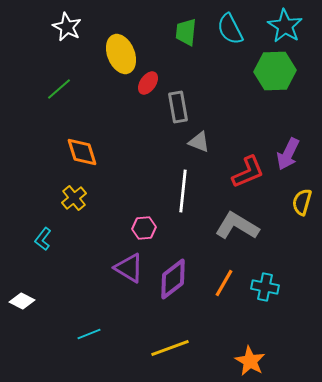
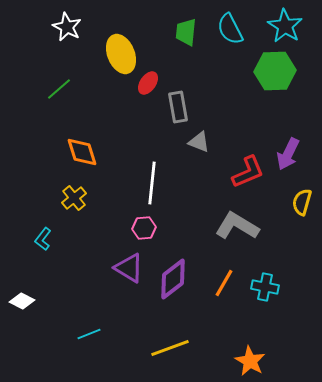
white line: moved 31 px left, 8 px up
